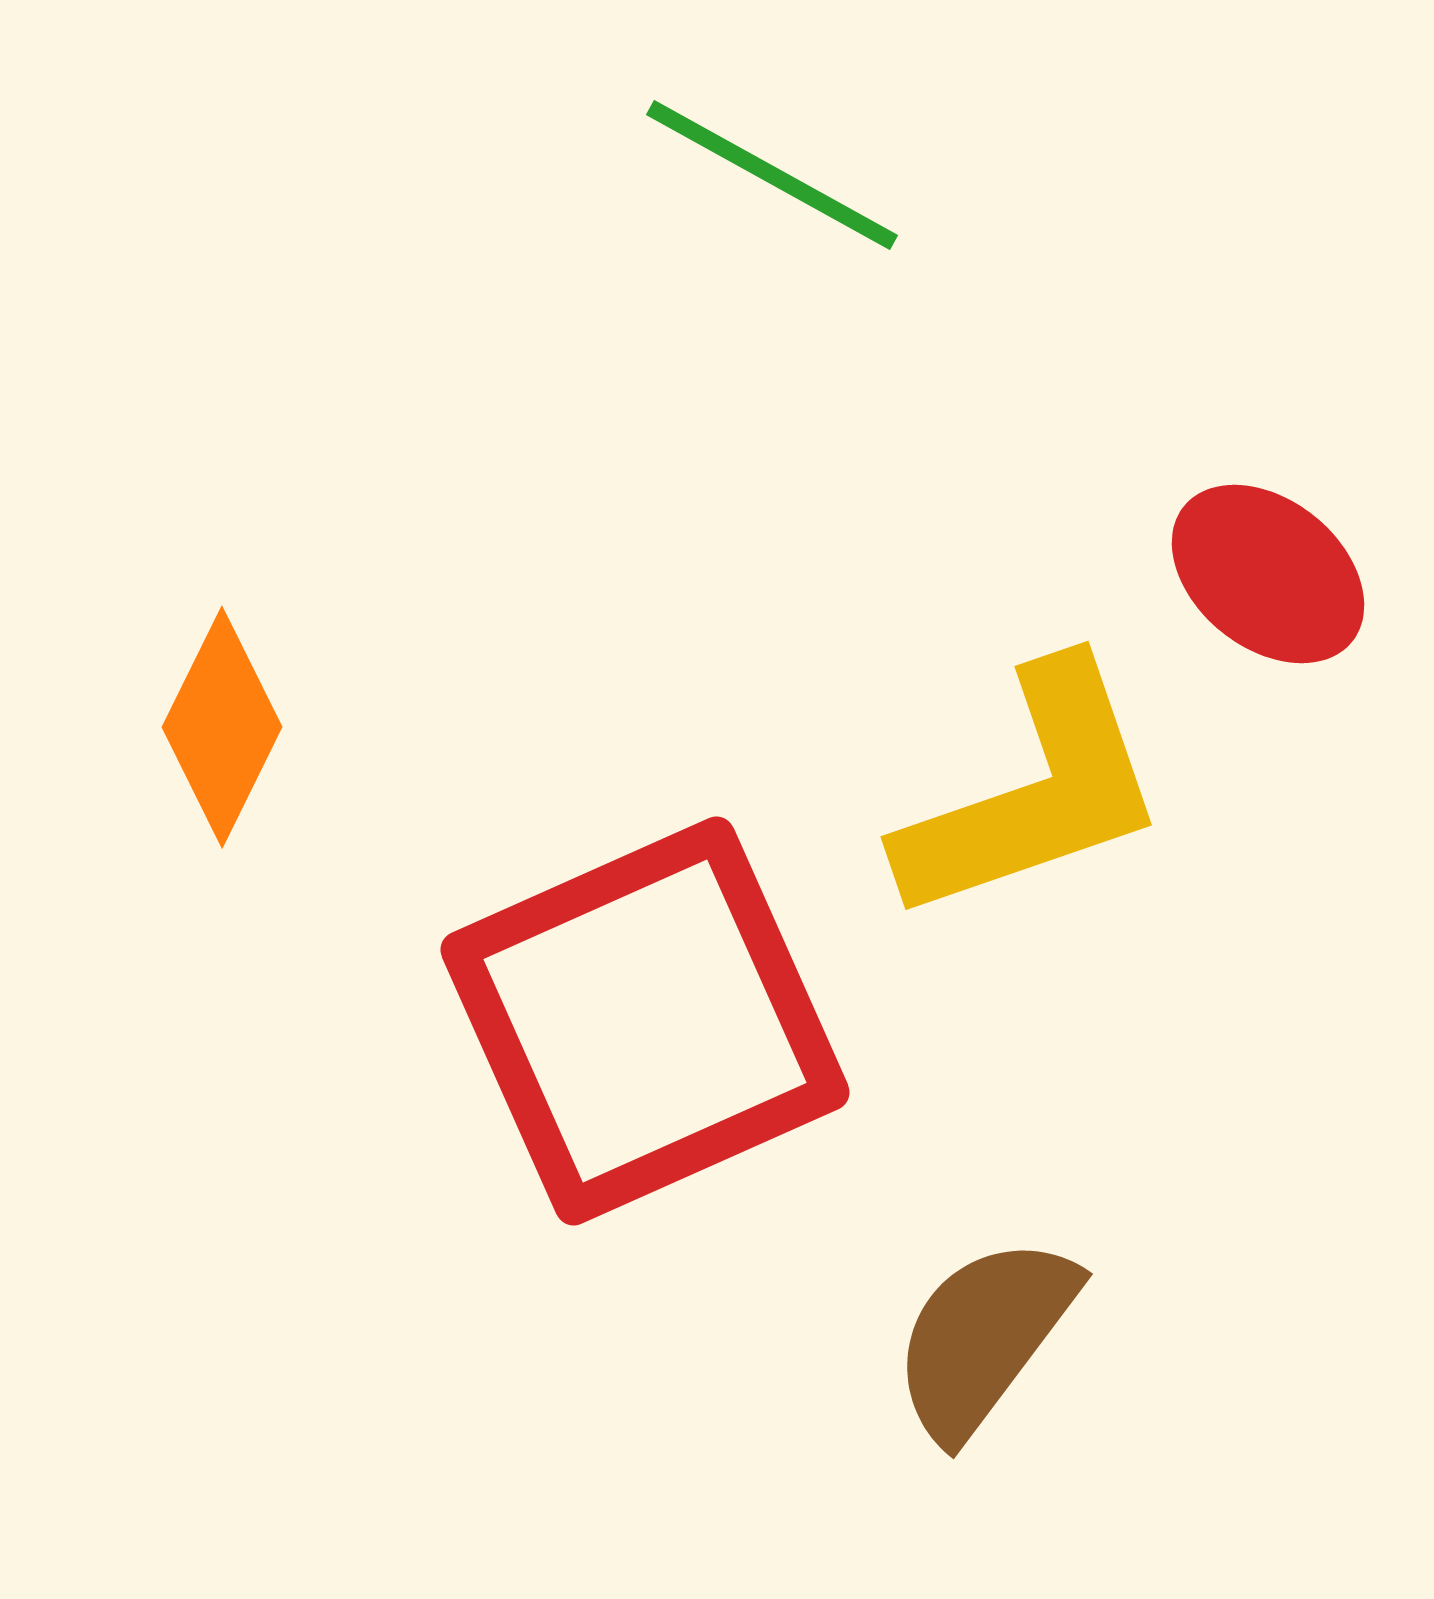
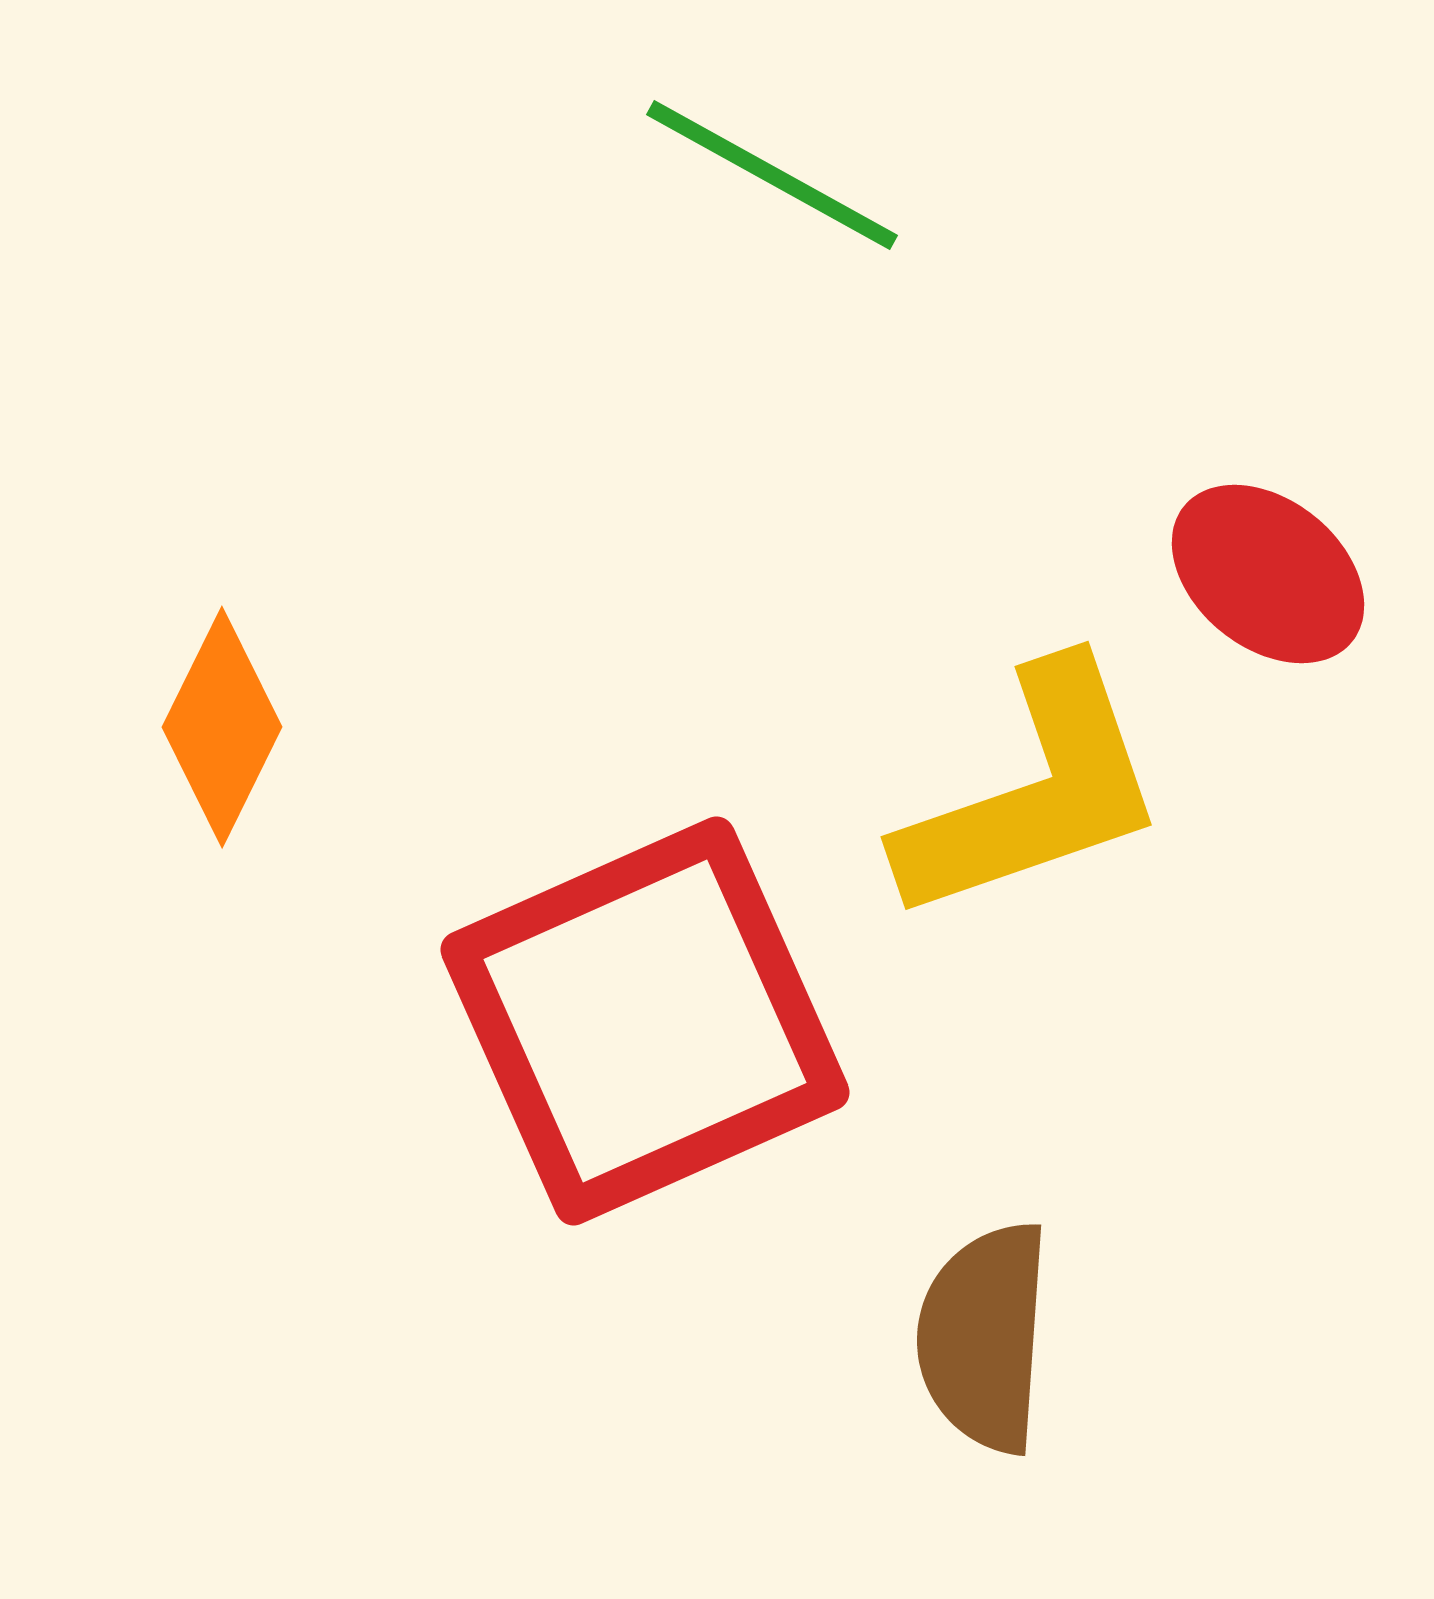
brown semicircle: rotated 33 degrees counterclockwise
